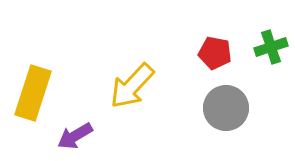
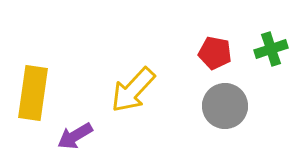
green cross: moved 2 px down
yellow arrow: moved 1 px right, 4 px down
yellow rectangle: rotated 10 degrees counterclockwise
gray circle: moved 1 px left, 2 px up
